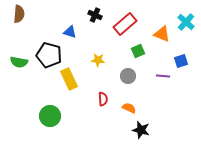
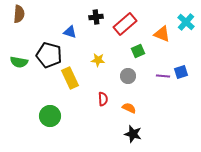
black cross: moved 1 px right, 2 px down; rotated 32 degrees counterclockwise
blue square: moved 11 px down
yellow rectangle: moved 1 px right, 1 px up
black star: moved 8 px left, 4 px down
